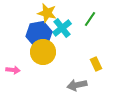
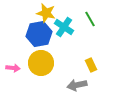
yellow star: moved 1 px left
green line: rotated 63 degrees counterclockwise
cyan cross: moved 2 px right, 1 px up; rotated 18 degrees counterclockwise
yellow circle: moved 2 px left, 11 px down
yellow rectangle: moved 5 px left, 1 px down
pink arrow: moved 2 px up
